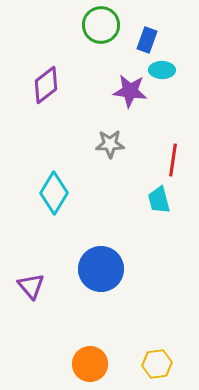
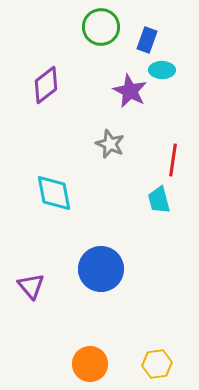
green circle: moved 2 px down
purple star: rotated 20 degrees clockwise
gray star: rotated 24 degrees clockwise
cyan diamond: rotated 42 degrees counterclockwise
